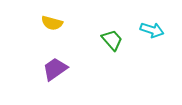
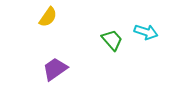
yellow semicircle: moved 4 px left, 6 px up; rotated 70 degrees counterclockwise
cyan arrow: moved 6 px left, 2 px down
